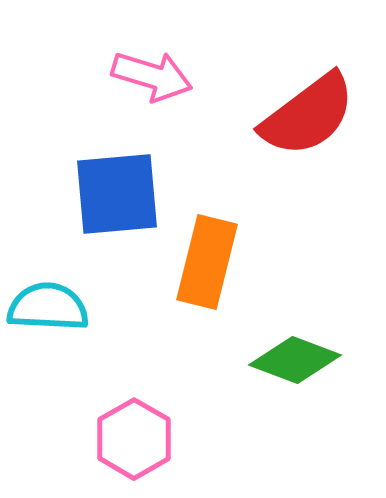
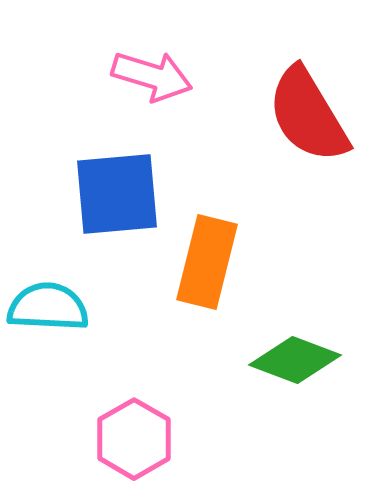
red semicircle: rotated 96 degrees clockwise
